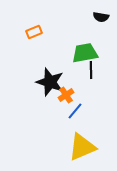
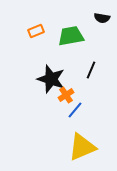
black semicircle: moved 1 px right, 1 px down
orange rectangle: moved 2 px right, 1 px up
green trapezoid: moved 14 px left, 17 px up
black line: rotated 24 degrees clockwise
black star: moved 1 px right, 3 px up
blue line: moved 1 px up
